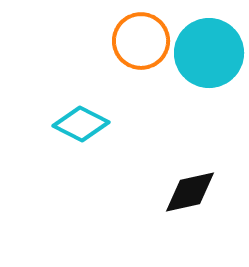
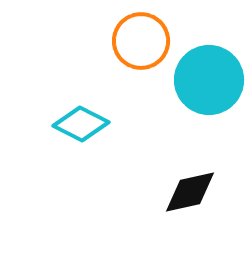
cyan circle: moved 27 px down
